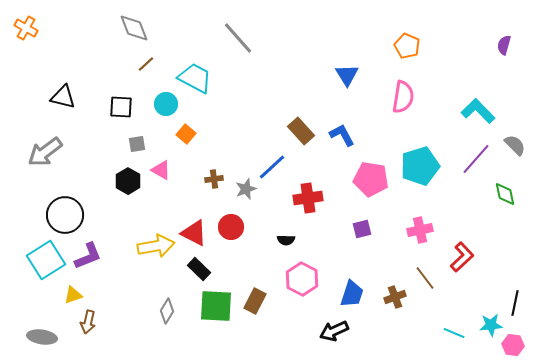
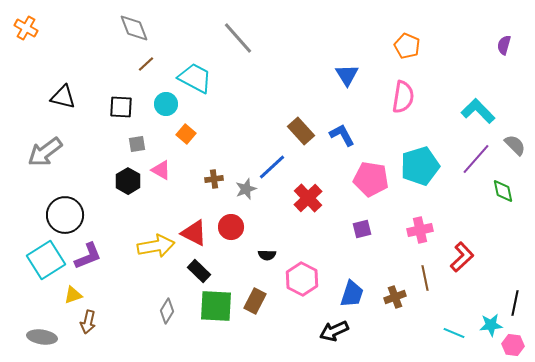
green diamond at (505, 194): moved 2 px left, 3 px up
red cross at (308, 198): rotated 36 degrees counterclockwise
black semicircle at (286, 240): moved 19 px left, 15 px down
black rectangle at (199, 269): moved 2 px down
brown line at (425, 278): rotated 25 degrees clockwise
